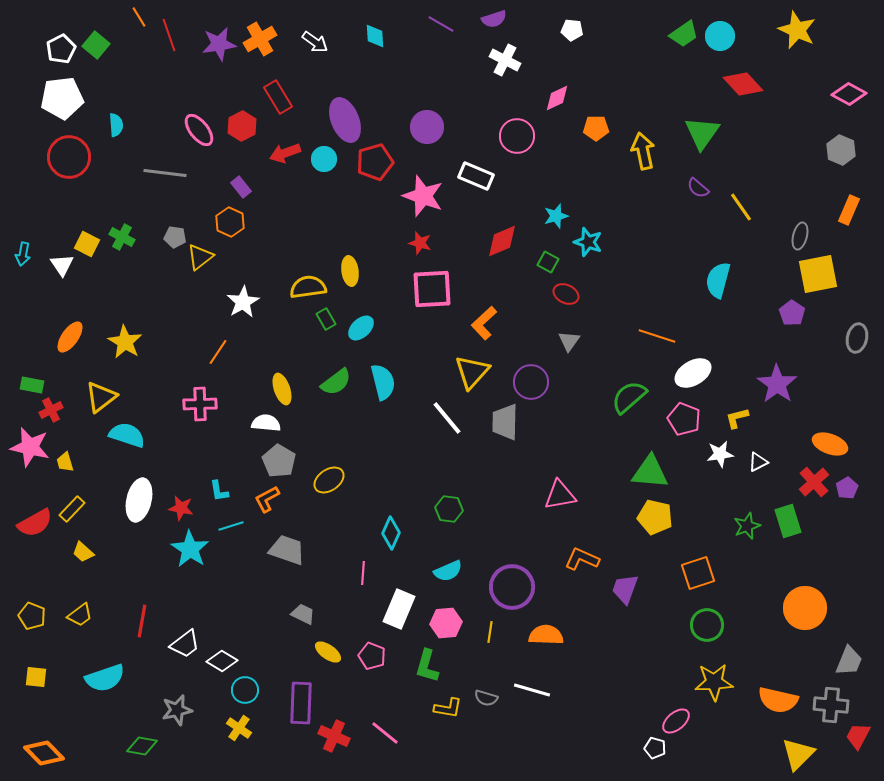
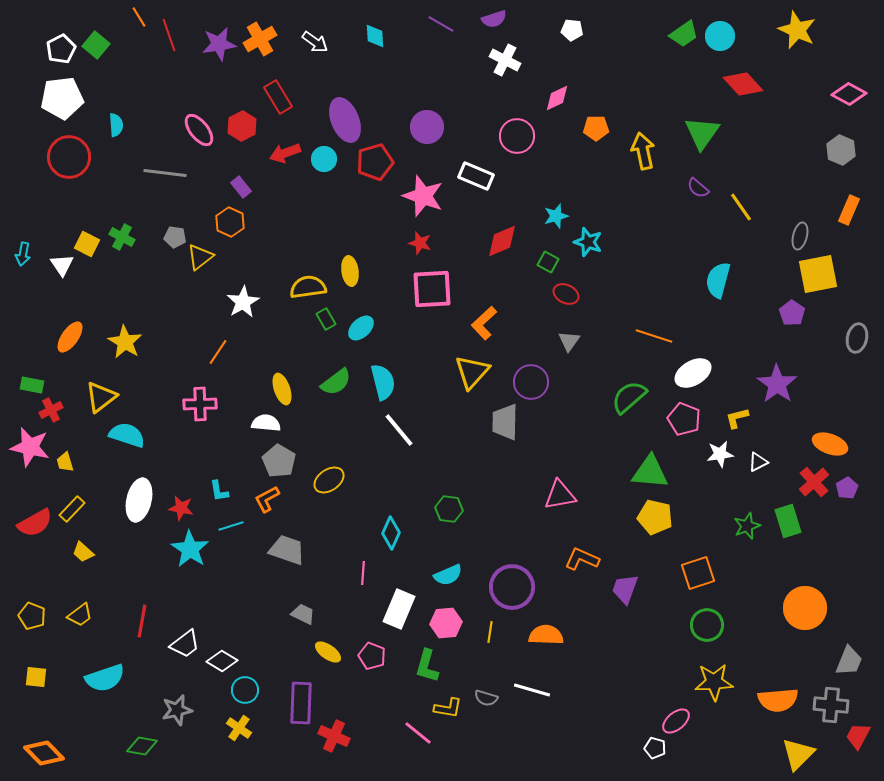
orange line at (657, 336): moved 3 px left
white line at (447, 418): moved 48 px left, 12 px down
cyan semicircle at (448, 571): moved 4 px down
orange semicircle at (778, 700): rotated 18 degrees counterclockwise
pink line at (385, 733): moved 33 px right
